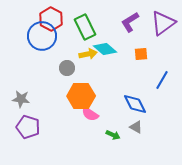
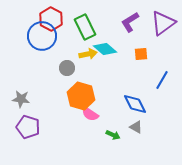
orange hexagon: rotated 16 degrees clockwise
